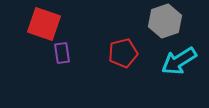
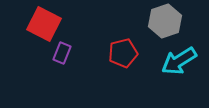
red square: rotated 8 degrees clockwise
purple rectangle: rotated 30 degrees clockwise
